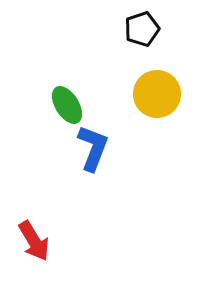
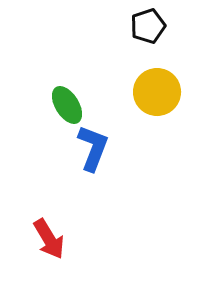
black pentagon: moved 6 px right, 3 px up
yellow circle: moved 2 px up
red arrow: moved 15 px right, 2 px up
